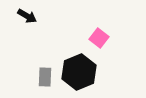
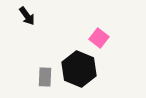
black arrow: rotated 24 degrees clockwise
black hexagon: moved 3 px up; rotated 16 degrees counterclockwise
